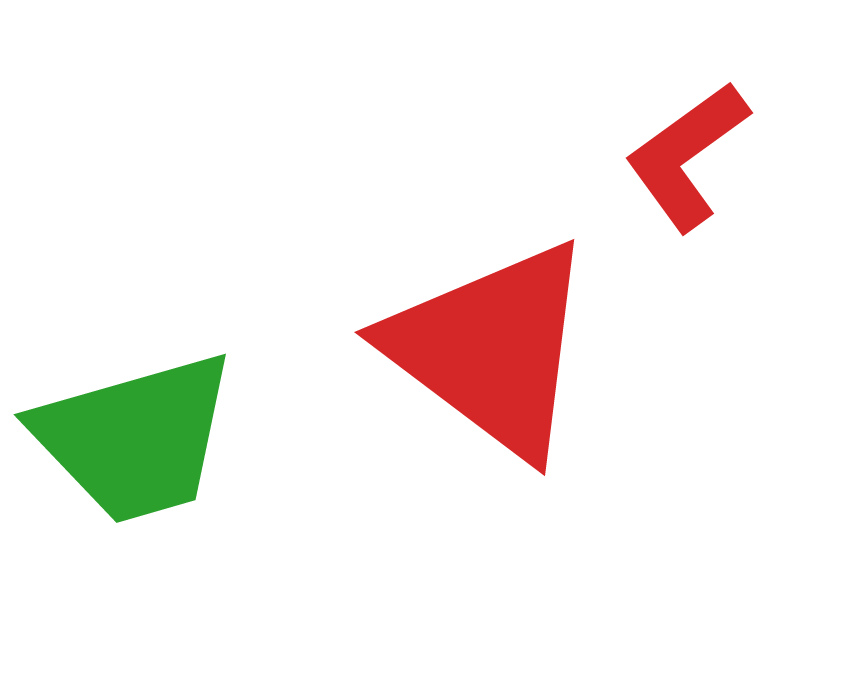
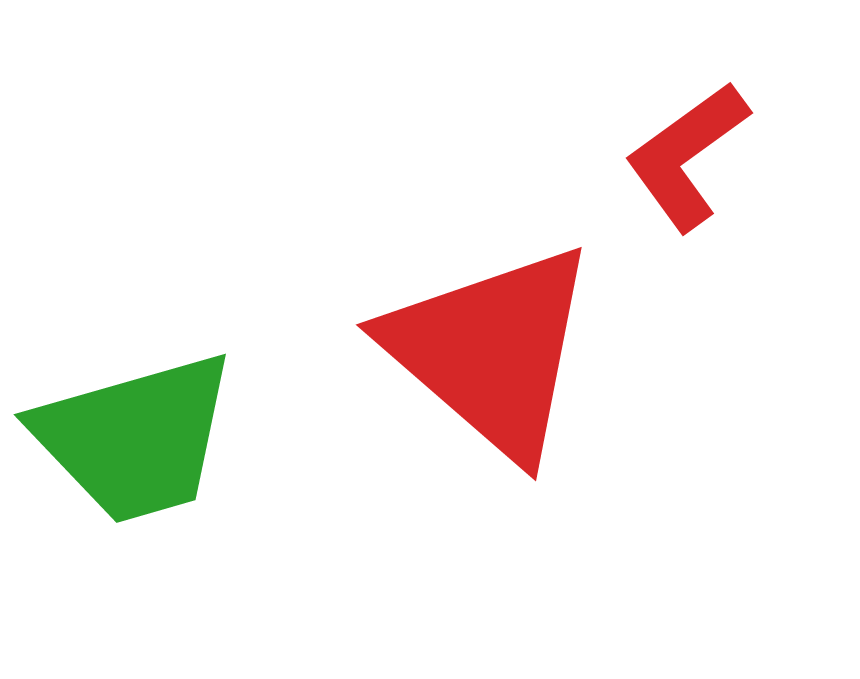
red triangle: moved 2 px down; rotated 4 degrees clockwise
